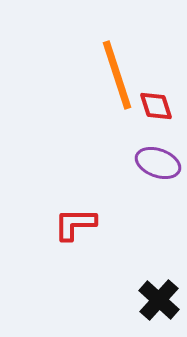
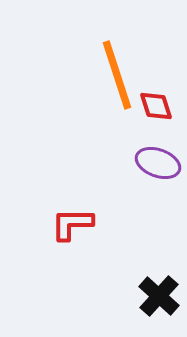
red L-shape: moved 3 px left
black cross: moved 4 px up
